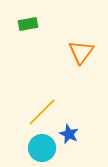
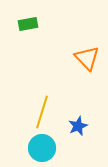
orange triangle: moved 6 px right, 6 px down; rotated 20 degrees counterclockwise
yellow line: rotated 28 degrees counterclockwise
blue star: moved 9 px right, 8 px up; rotated 24 degrees clockwise
